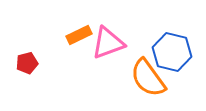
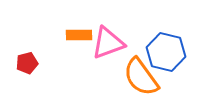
orange rectangle: rotated 25 degrees clockwise
blue hexagon: moved 6 px left
orange semicircle: moved 7 px left, 1 px up
